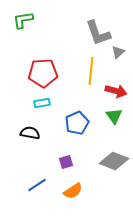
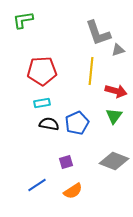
gray triangle: moved 2 px up; rotated 24 degrees clockwise
red pentagon: moved 1 px left, 2 px up
green triangle: rotated 12 degrees clockwise
black semicircle: moved 19 px right, 9 px up
